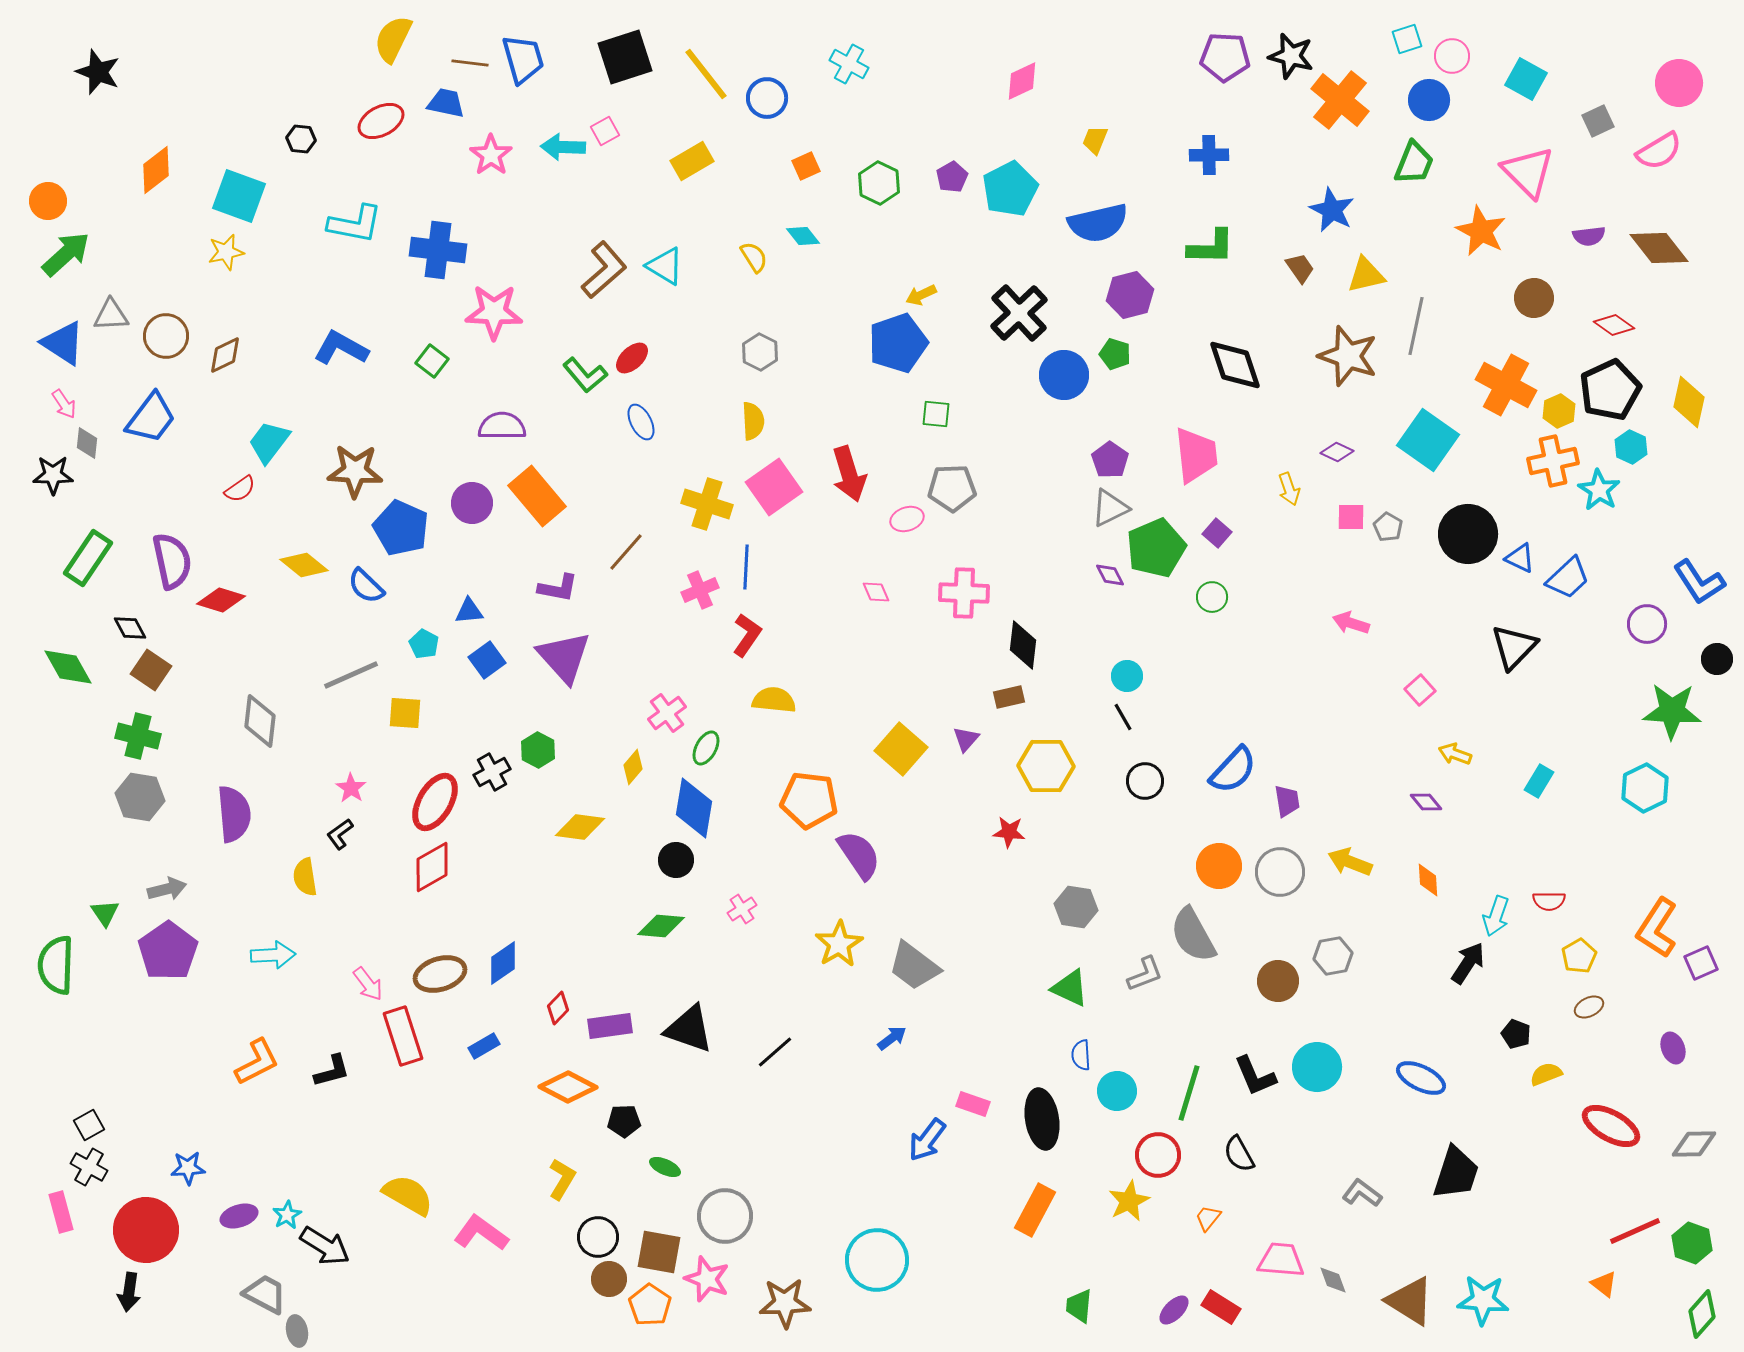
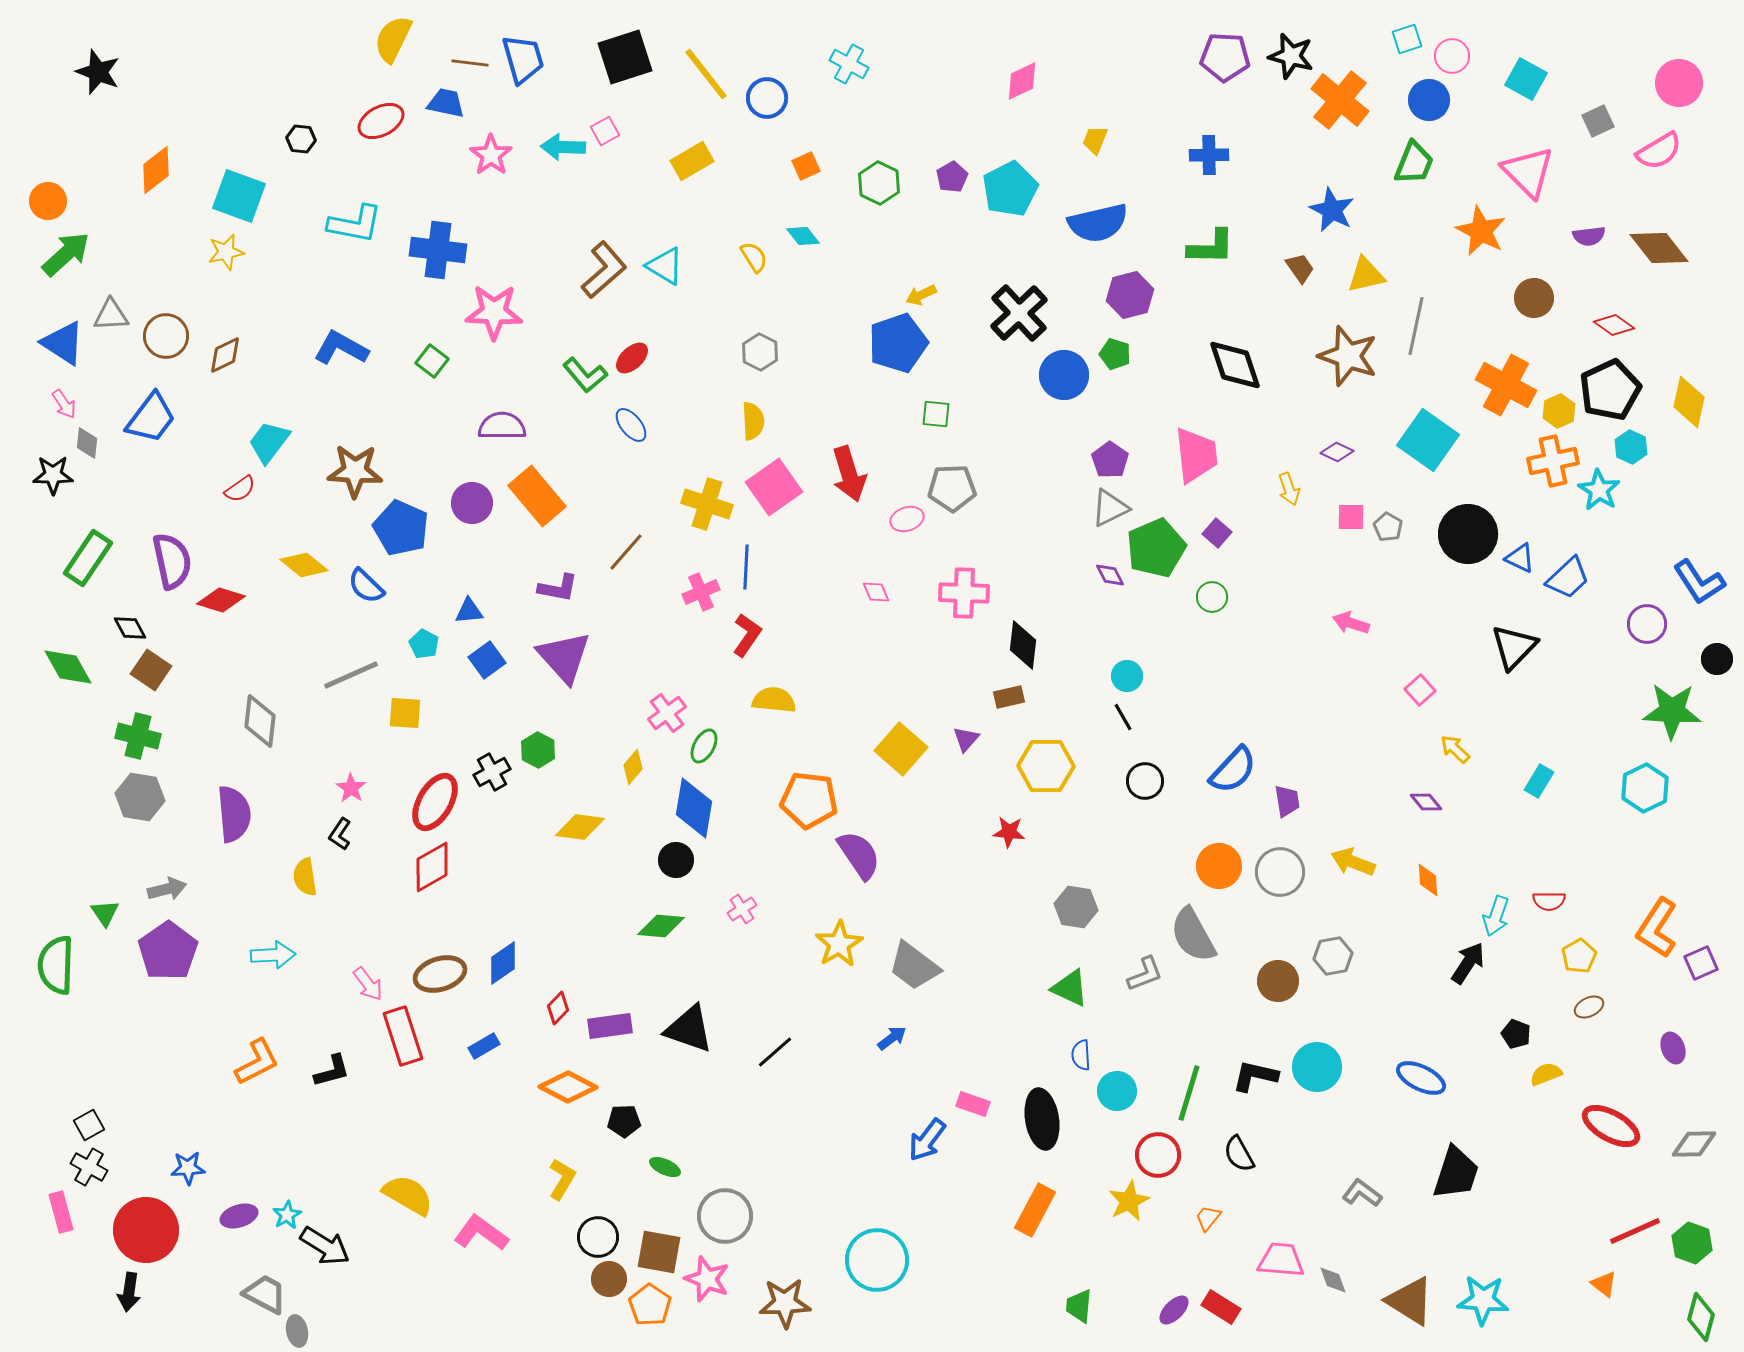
blue ellipse at (641, 422): moved 10 px left, 3 px down; rotated 12 degrees counterclockwise
pink cross at (700, 590): moved 1 px right, 2 px down
green ellipse at (706, 748): moved 2 px left, 2 px up
yellow arrow at (1455, 754): moved 5 px up; rotated 24 degrees clockwise
black L-shape at (340, 834): rotated 20 degrees counterclockwise
yellow arrow at (1350, 862): moved 3 px right
black L-shape at (1255, 1076): rotated 126 degrees clockwise
green diamond at (1702, 1314): moved 1 px left, 3 px down; rotated 27 degrees counterclockwise
